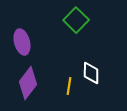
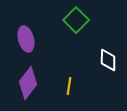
purple ellipse: moved 4 px right, 3 px up
white diamond: moved 17 px right, 13 px up
